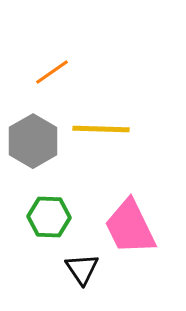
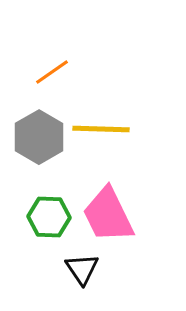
gray hexagon: moved 6 px right, 4 px up
pink trapezoid: moved 22 px left, 12 px up
